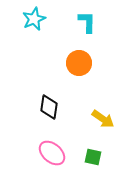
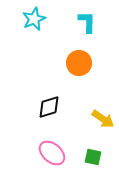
black diamond: rotated 65 degrees clockwise
